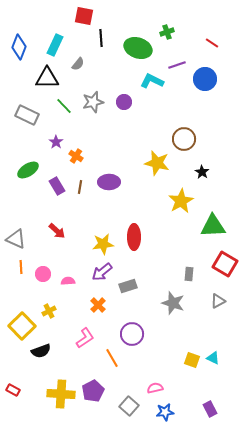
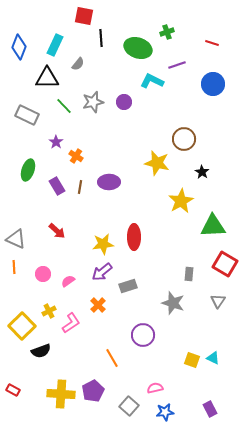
red line at (212, 43): rotated 16 degrees counterclockwise
blue circle at (205, 79): moved 8 px right, 5 px down
green ellipse at (28, 170): rotated 40 degrees counterclockwise
orange line at (21, 267): moved 7 px left
pink semicircle at (68, 281): rotated 32 degrees counterclockwise
gray triangle at (218, 301): rotated 28 degrees counterclockwise
purple circle at (132, 334): moved 11 px right, 1 px down
pink L-shape at (85, 338): moved 14 px left, 15 px up
